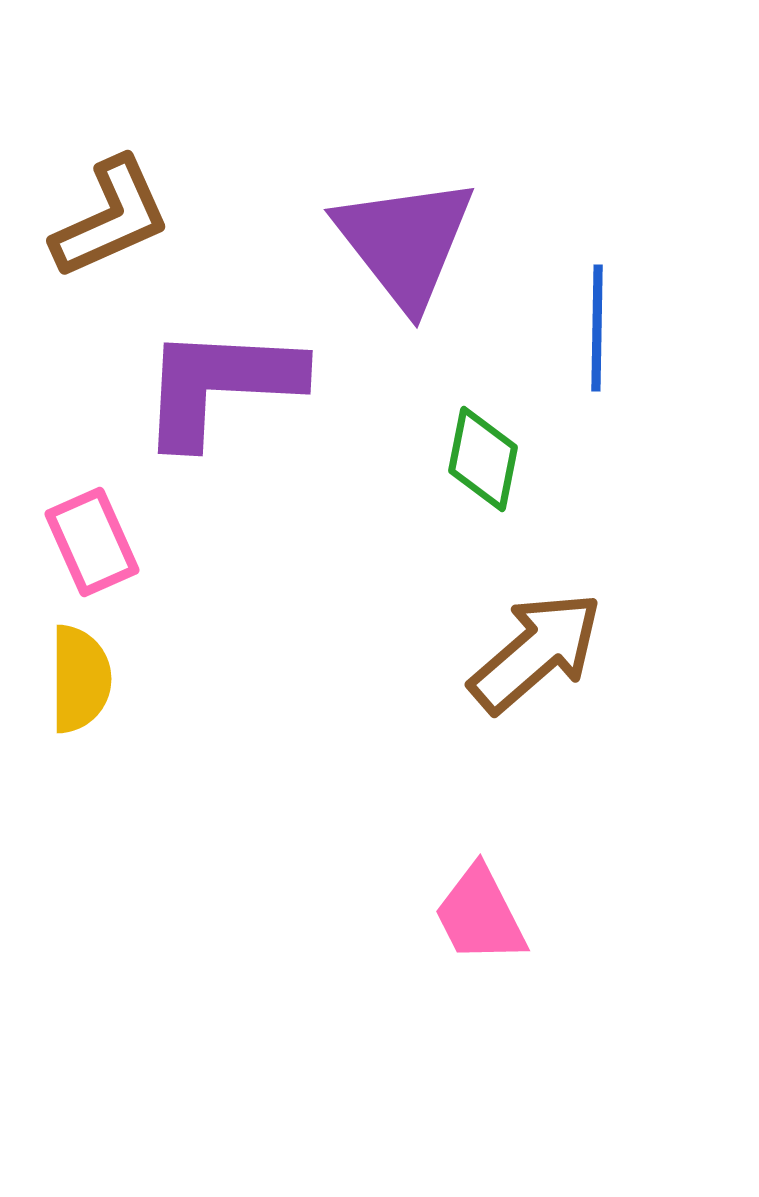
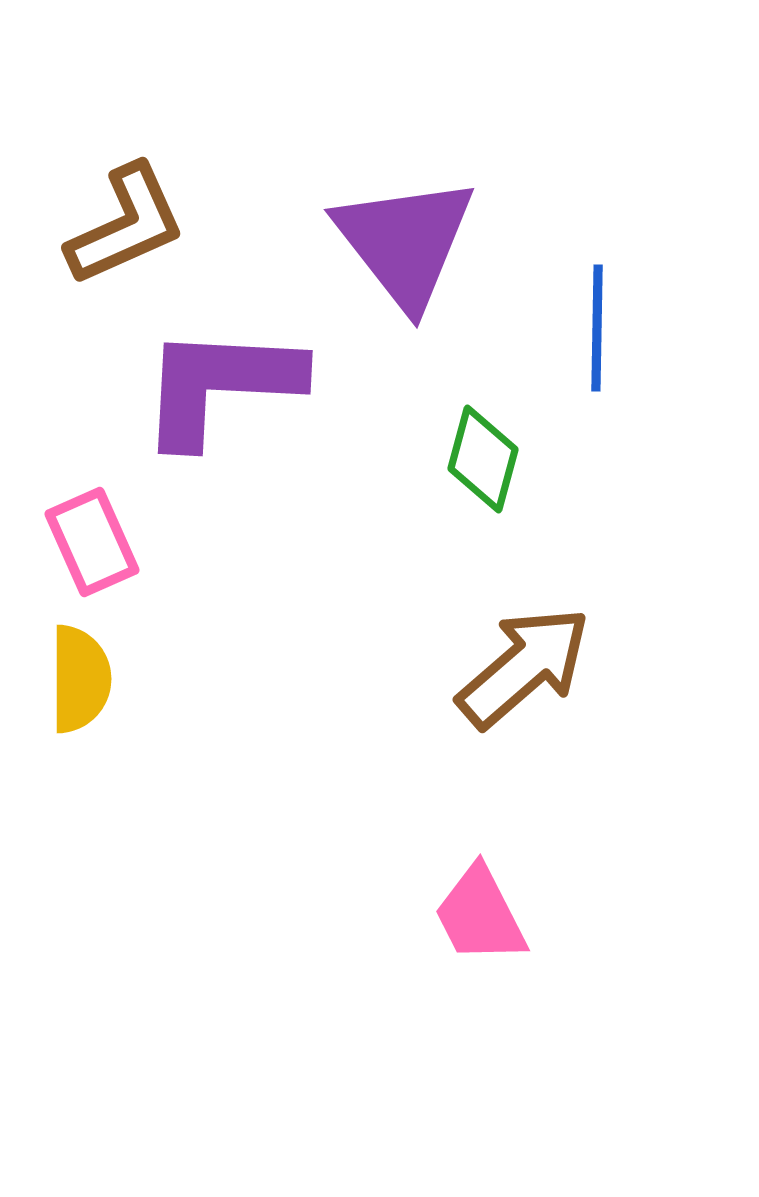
brown L-shape: moved 15 px right, 7 px down
green diamond: rotated 4 degrees clockwise
brown arrow: moved 12 px left, 15 px down
